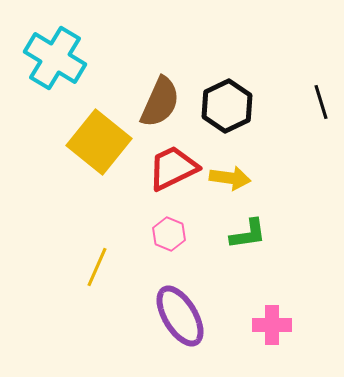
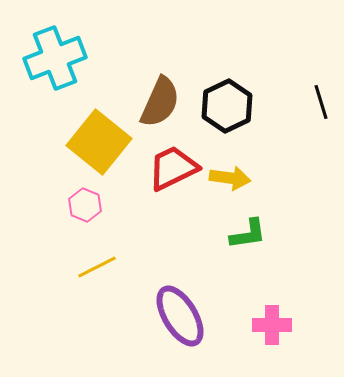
cyan cross: rotated 38 degrees clockwise
pink hexagon: moved 84 px left, 29 px up
yellow line: rotated 39 degrees clockwise
